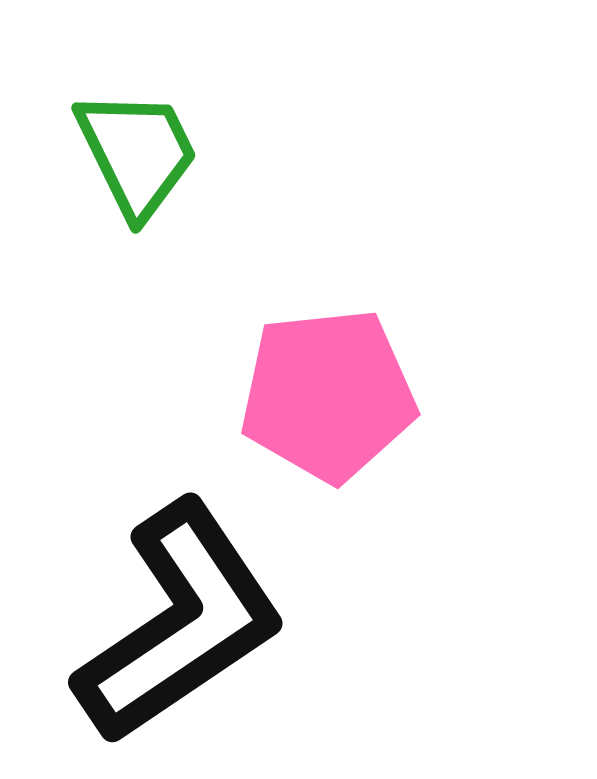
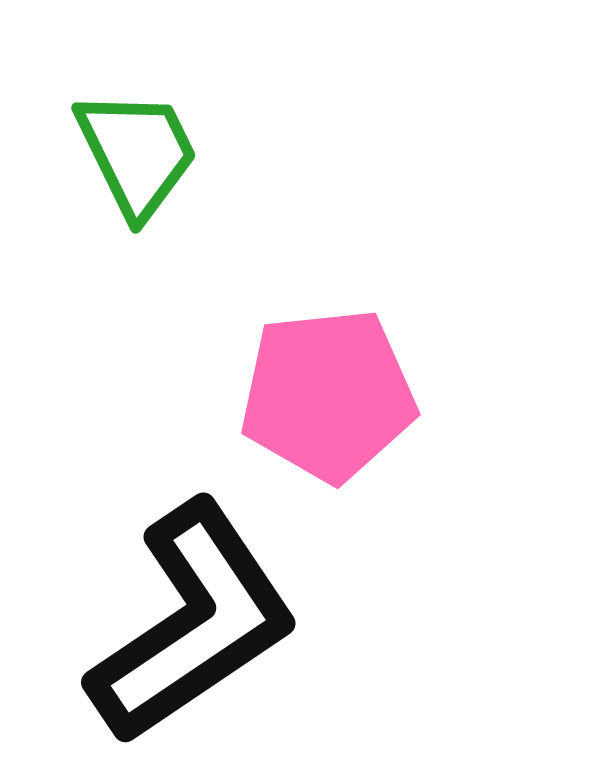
black L-shape: moved 13 px right
